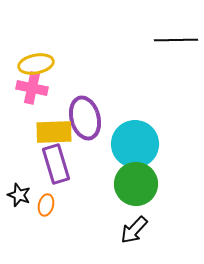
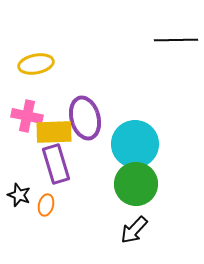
pink cross: moved 5 px left, 28 px down
